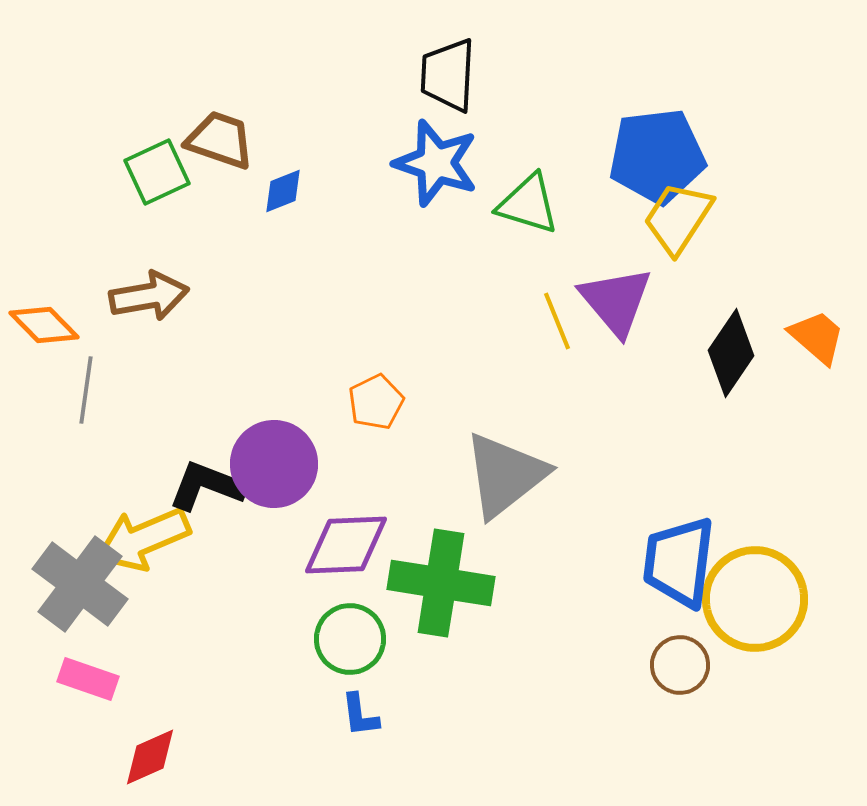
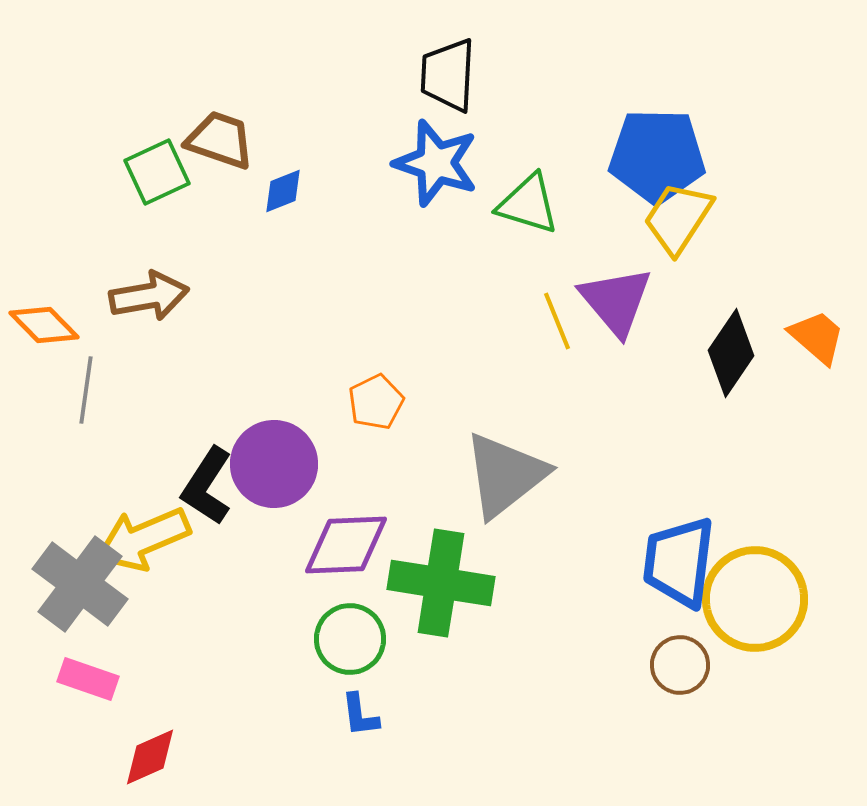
blue pentagon: rotated 8 degrees clockwise
black L-shape: rotated 78 degrees counterclockwise
